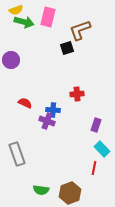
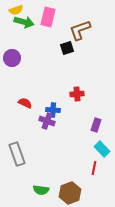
purple circle: moved 1 px right, 2 px up
